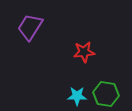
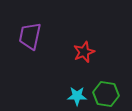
purple trapezoid: moved 9 px down; rotated 20 degrees counterclockwise
red star: rotated 15 degrees counterclockwise
